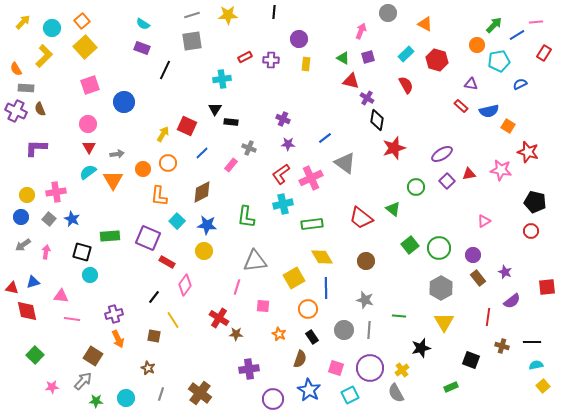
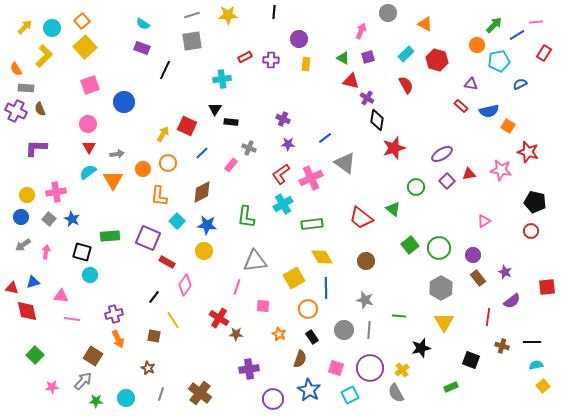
yellow arrow at (23, 22): moved 2 px right, 5 px down
cyan cross at (283, 204): rotated 18 degrees counterclockwise
